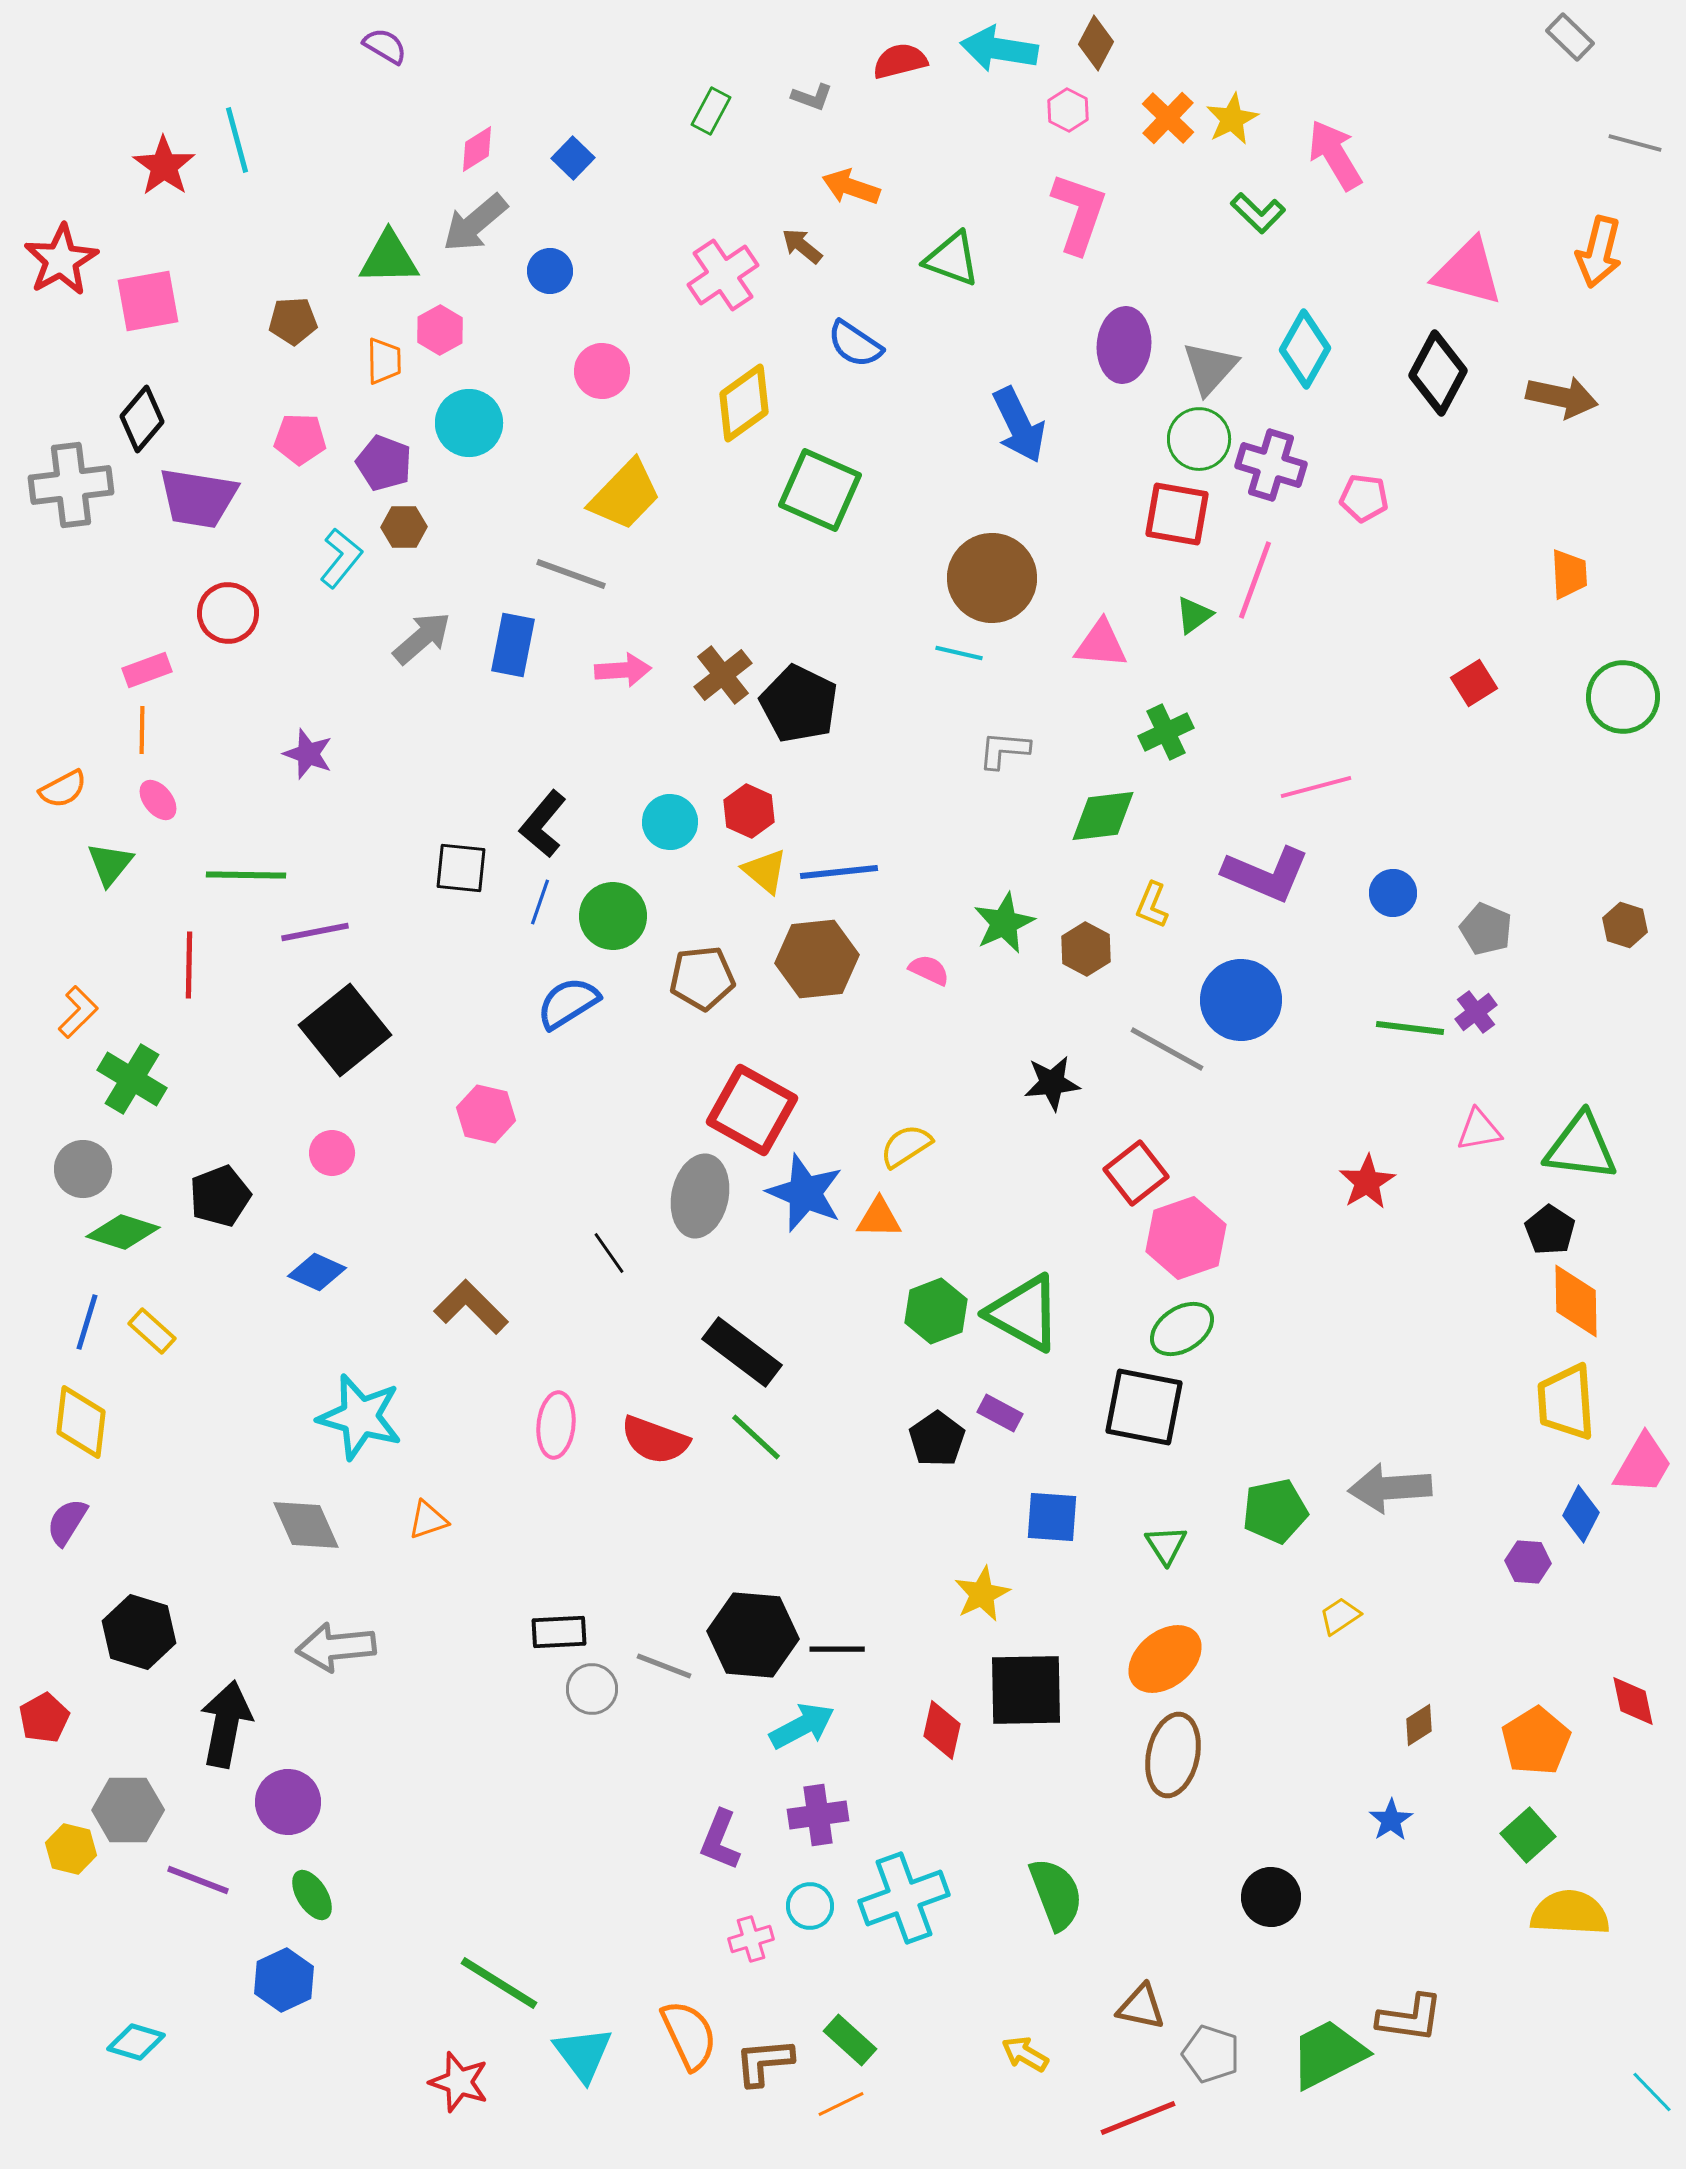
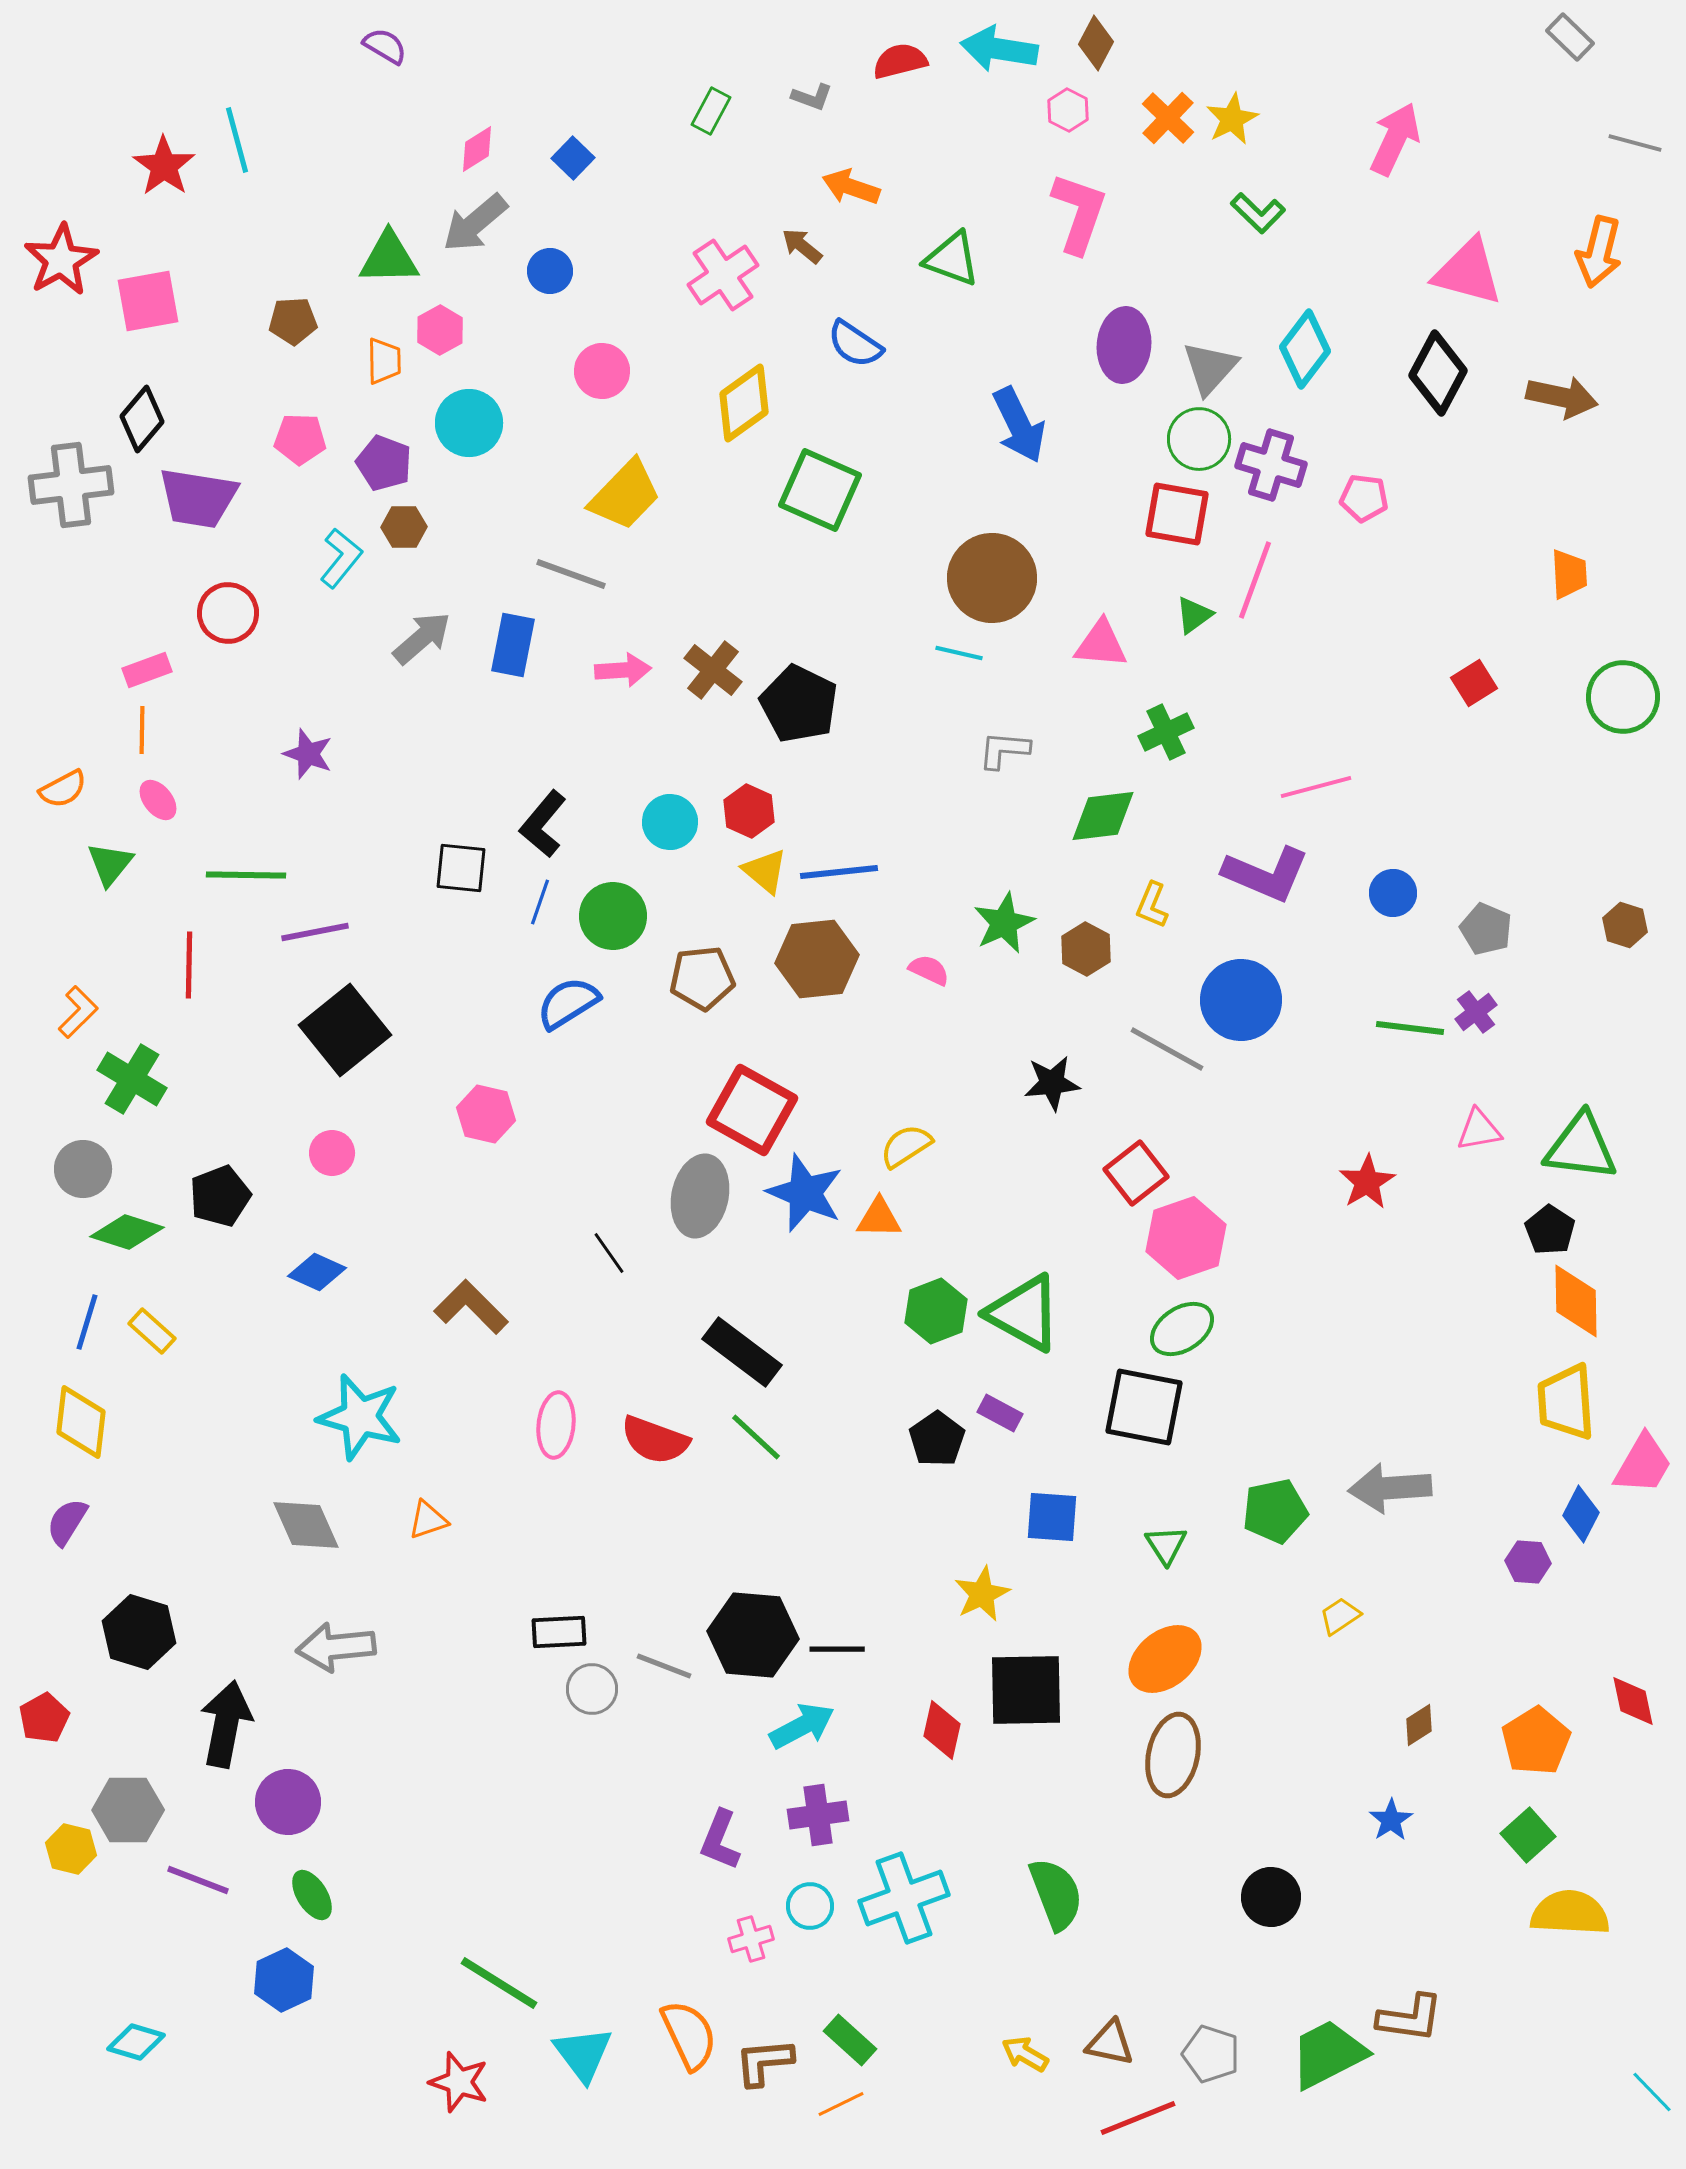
pink arrow at (1335, 155): moved 60 px right, 16 px up; rotated 56 degrees clockwise
cyan diamond at (1305, 349): rotated 8 degrees clockwise
brown cross at (723, 675): moved 10 px left, 5 px up; rotated 14 degrees counterclockwise
green diamond at (123, 1232): moved 4 px right
brown triangle at (1141, 2007): moved 31 px left, 36 px down
